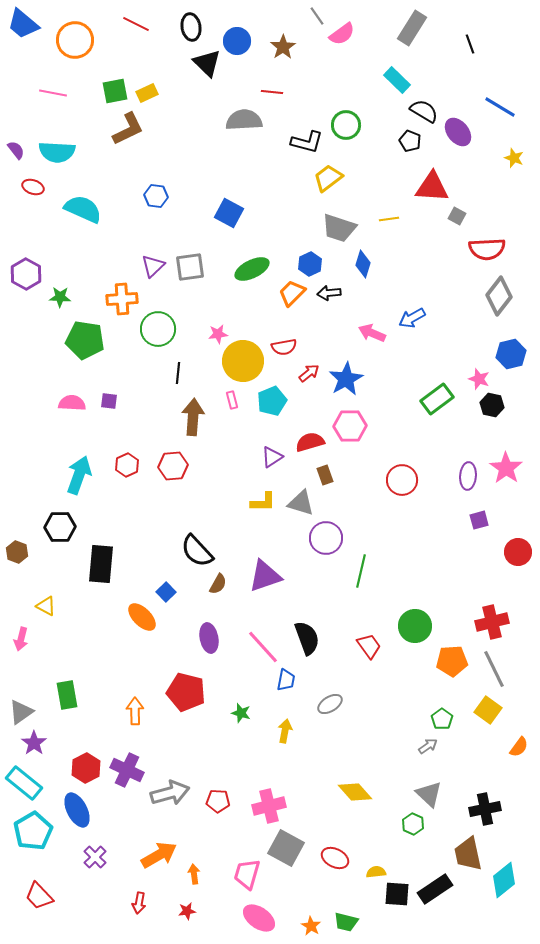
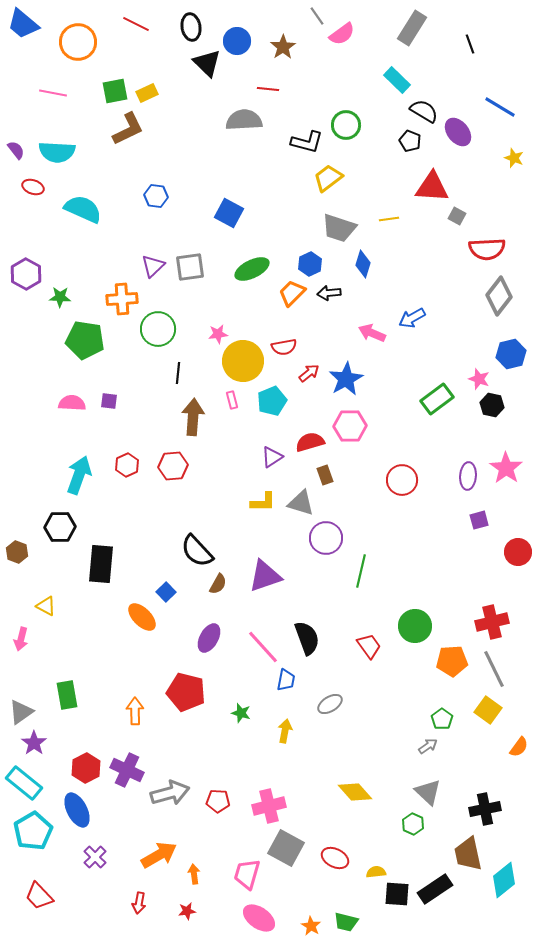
orange circle at (75, 40): moved 3 px right, 2 px down
red line at (272, 92): moved 4 px left, 3 px up
purple ellipse at (209, 638): rotated 40 degrees clockwise
gray triangle at (429, 794): moved 1 px left, 2 px up
